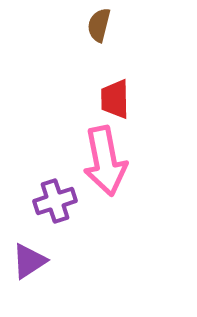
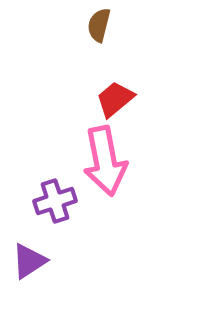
red trapezoid: rotated 51 degrees clockwise
